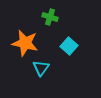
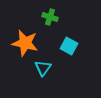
cyan square: rotated 12 degrees counterclockwise
cyan triangle: moved 2 px right
